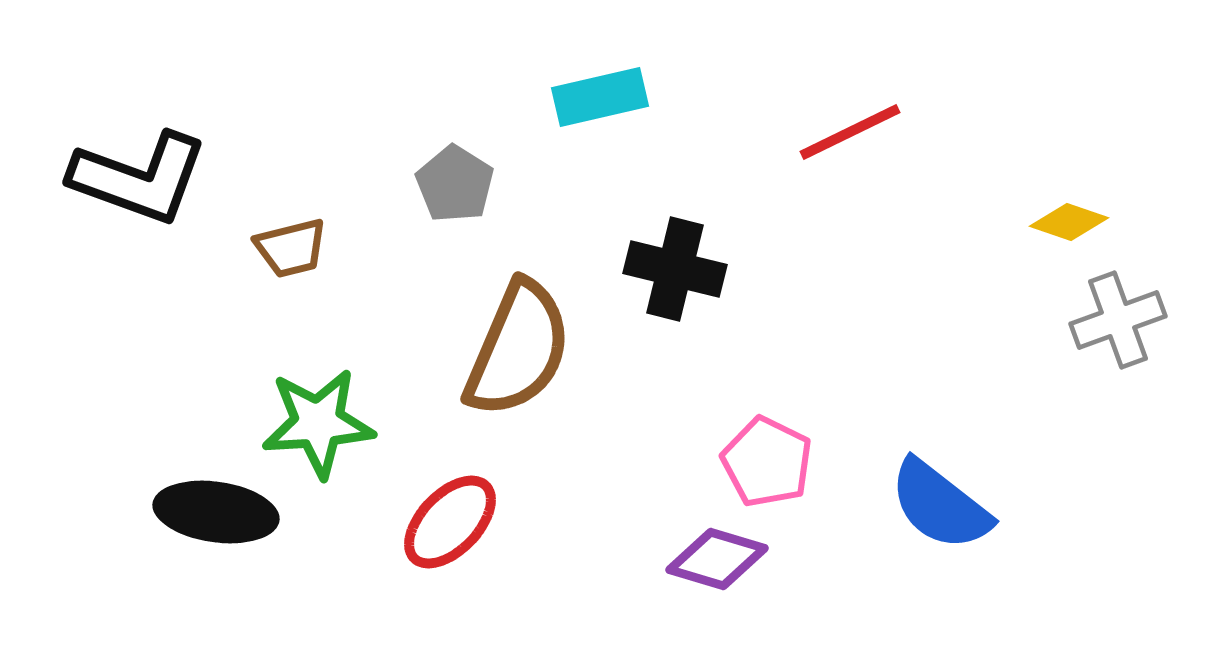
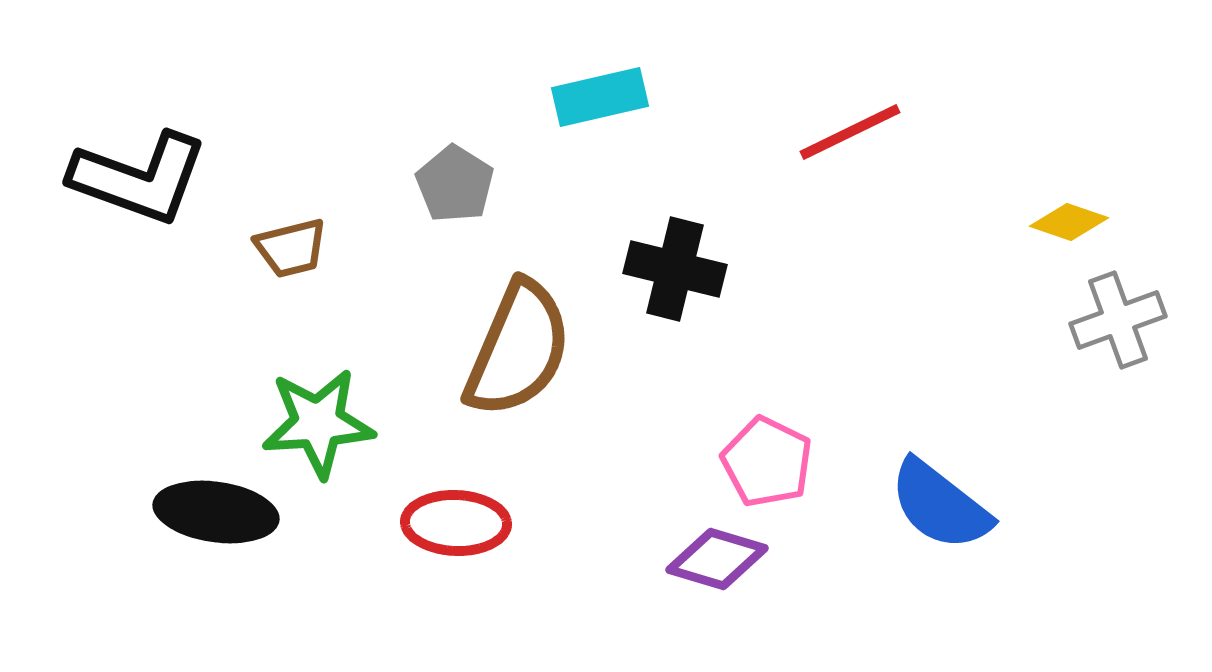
red ellipse: moved 6 px right, 1 px down; rotated 48 degrees clockwise
